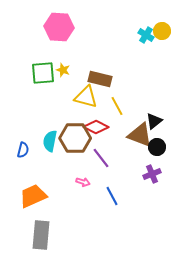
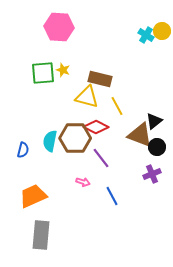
yellow triangle: moved 1 px right
